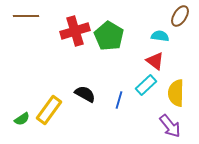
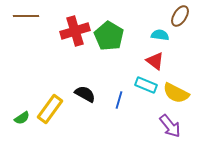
cyan semicircle: moved 1 px up
cyan rectangle: rotated 65 degrees clockwise
yellow semicircle: rotated 64 degrees counterclockwise
yellow rectangle: moved 1 px right, 1 px up
green semicircle: moved 1 px up
